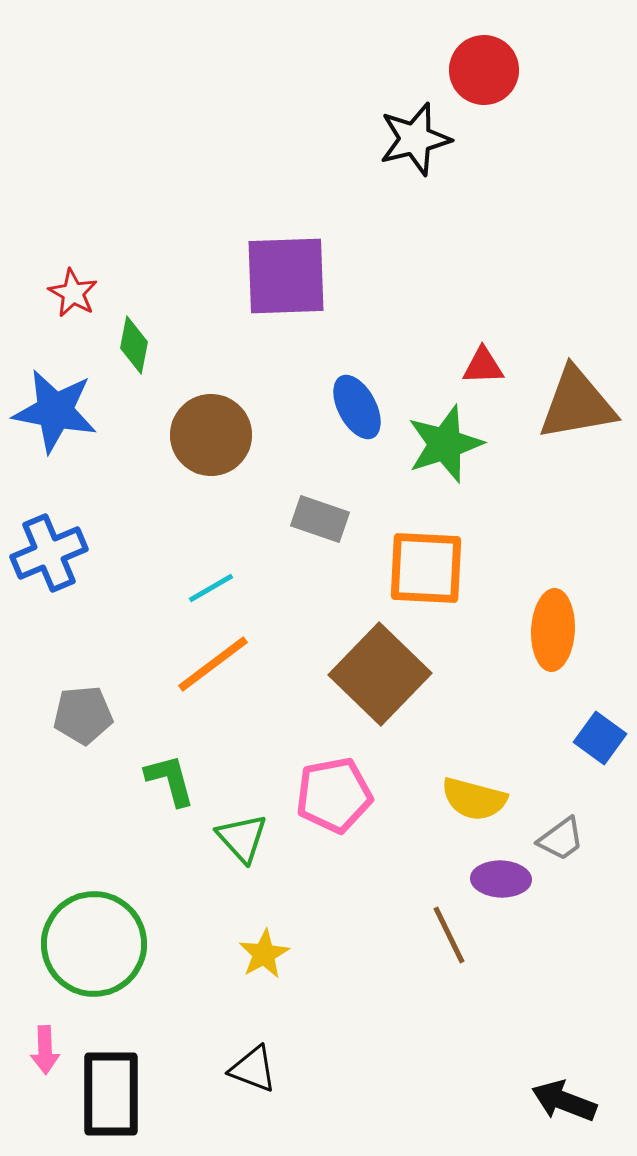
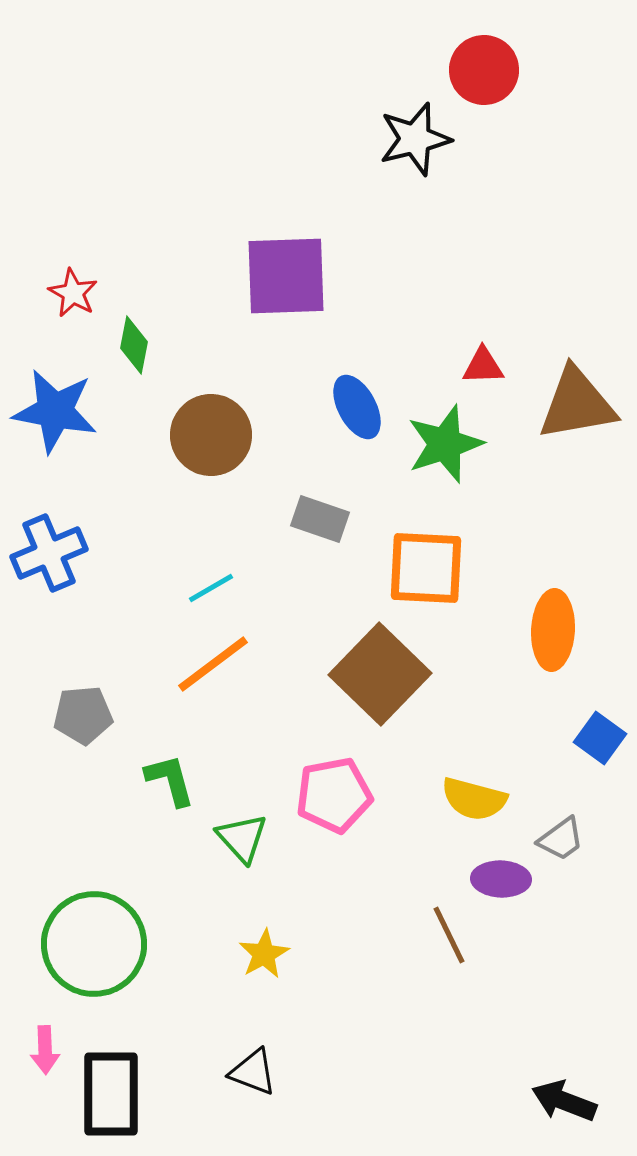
black triangle: moved 3 px down
